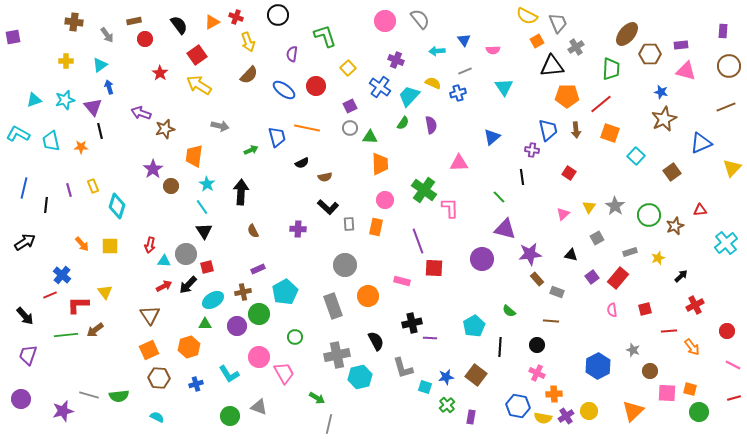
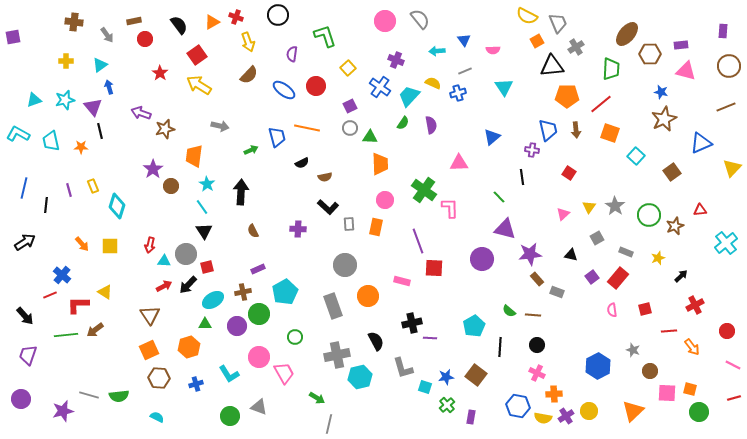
gray rectangle at (630, 252): moved 4 px left; rotated 40 degrees clockwise
yellow triangle at (105, 292): rotated 21 degrees counterclockwise
brown line at (551, 321): moved 18 px left, 6 px up
